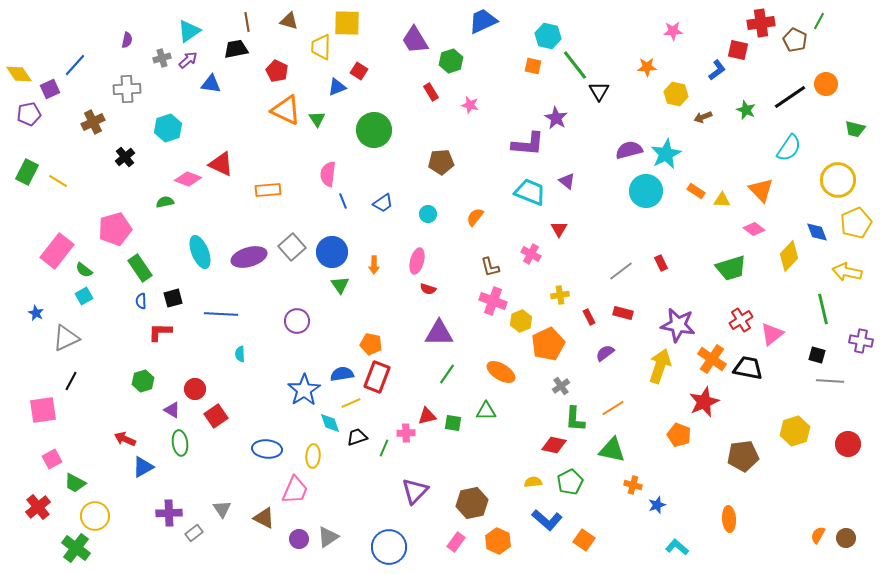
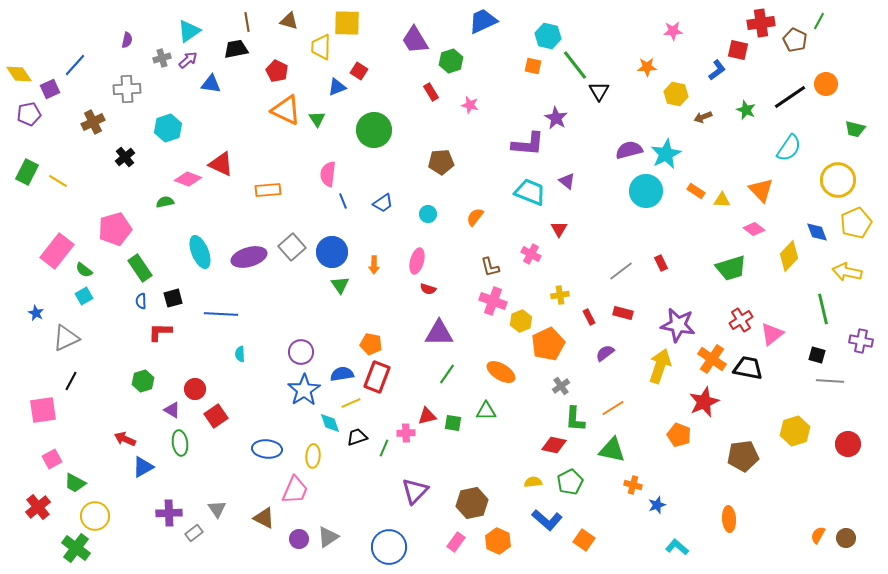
purple circle at (297, 321): moved 4 px right, 31 px down
gray triangle at (222, 509): moved 5 px left
